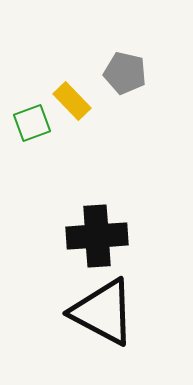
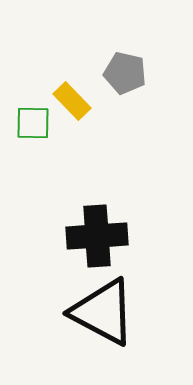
green square: moved 1 px right; rotated 21 degrees clockwise
